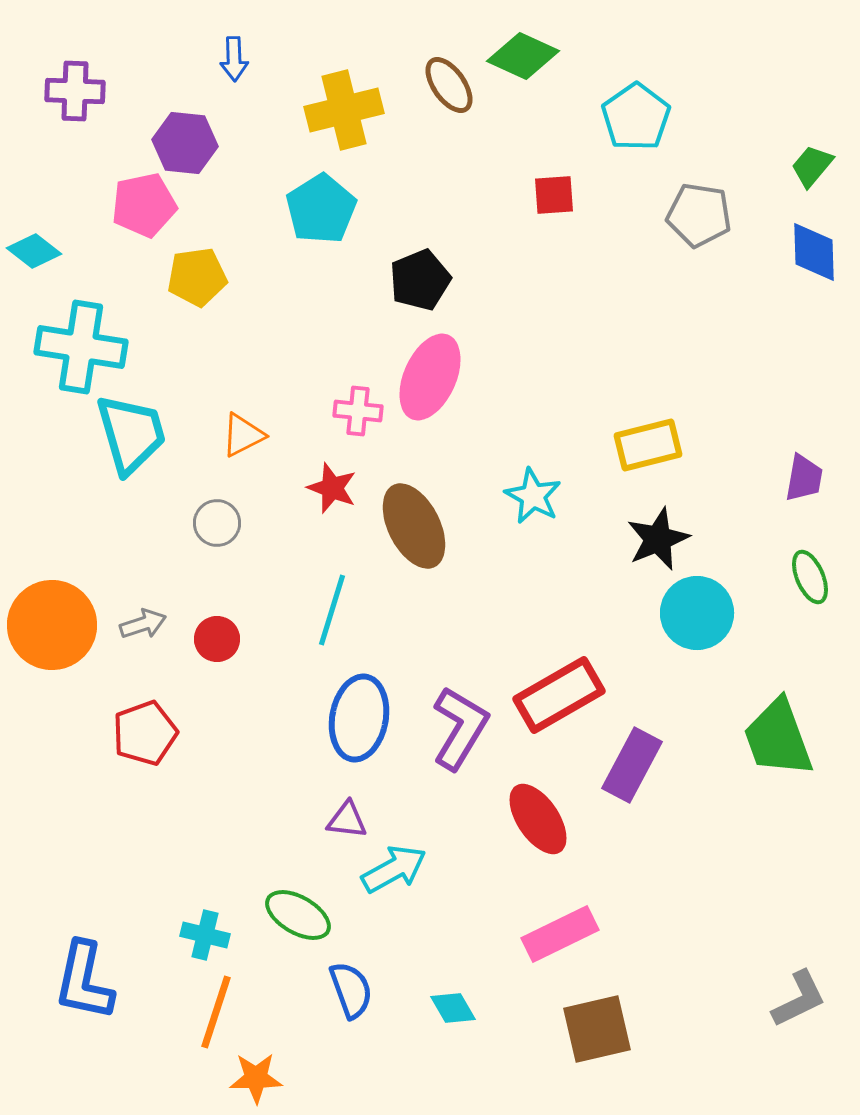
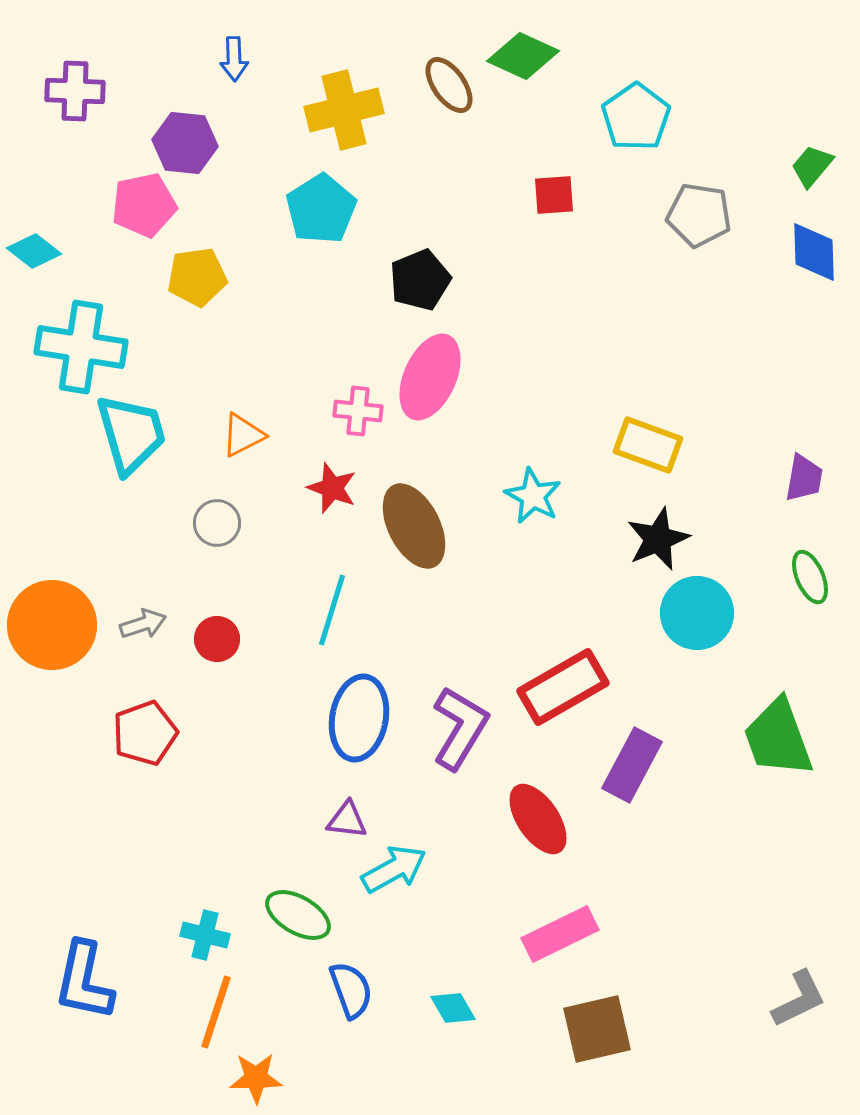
yellow rectangle at (648, 445): rotated 34 degrees clockwise
red rectangle at (559, 695): moved 4 px right, 8 px up
